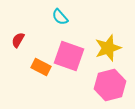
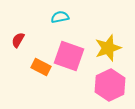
cyan semicircle: rotated 120 degrees clockwise
pink hexagon: rotated 12 degrees counterclockwise
